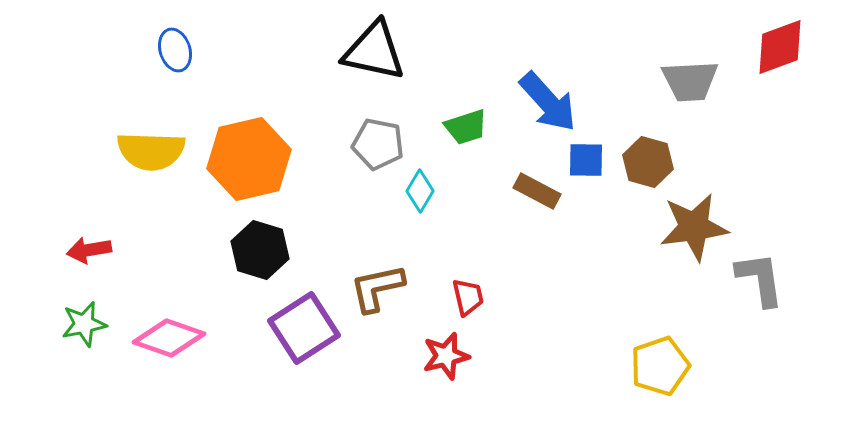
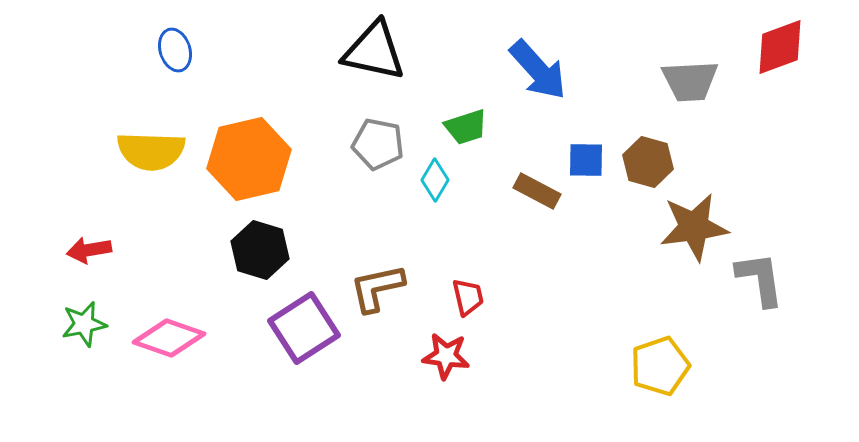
blue arrow: moved 10 px left, 32 px up
cyan diamond: moved 15 px right, 11 px up
red star: rotated 21 degrees clockwise
